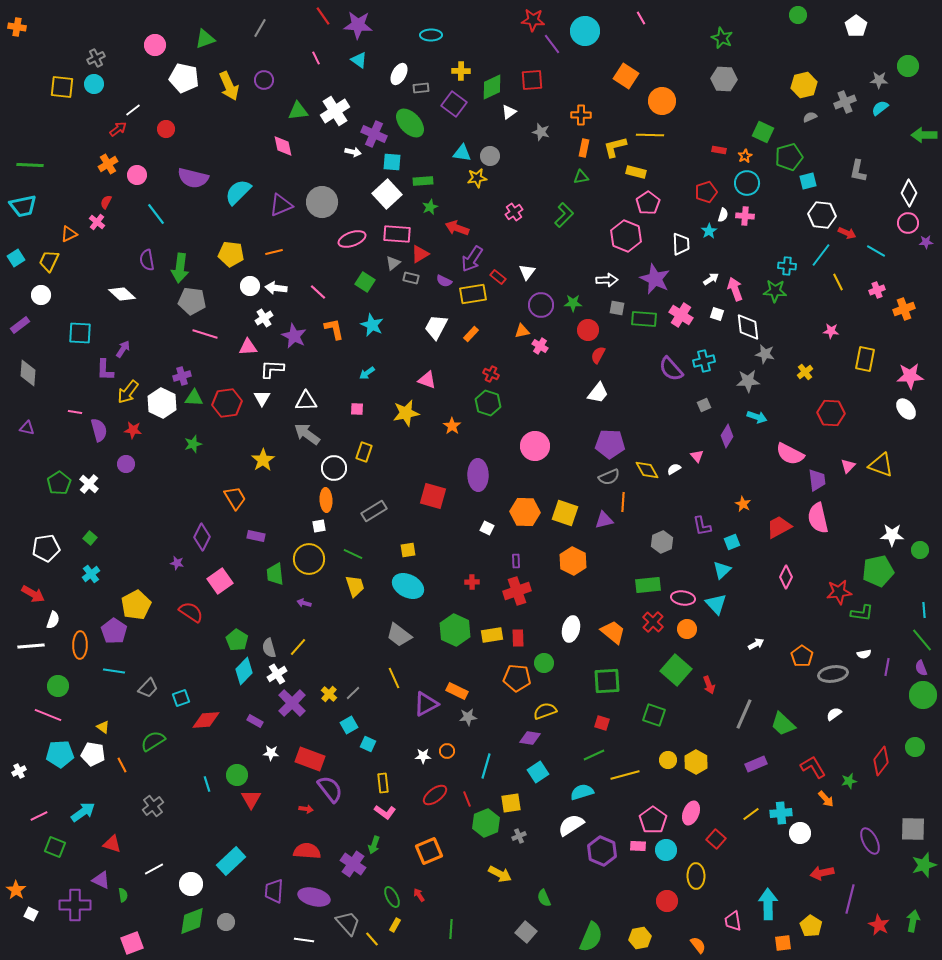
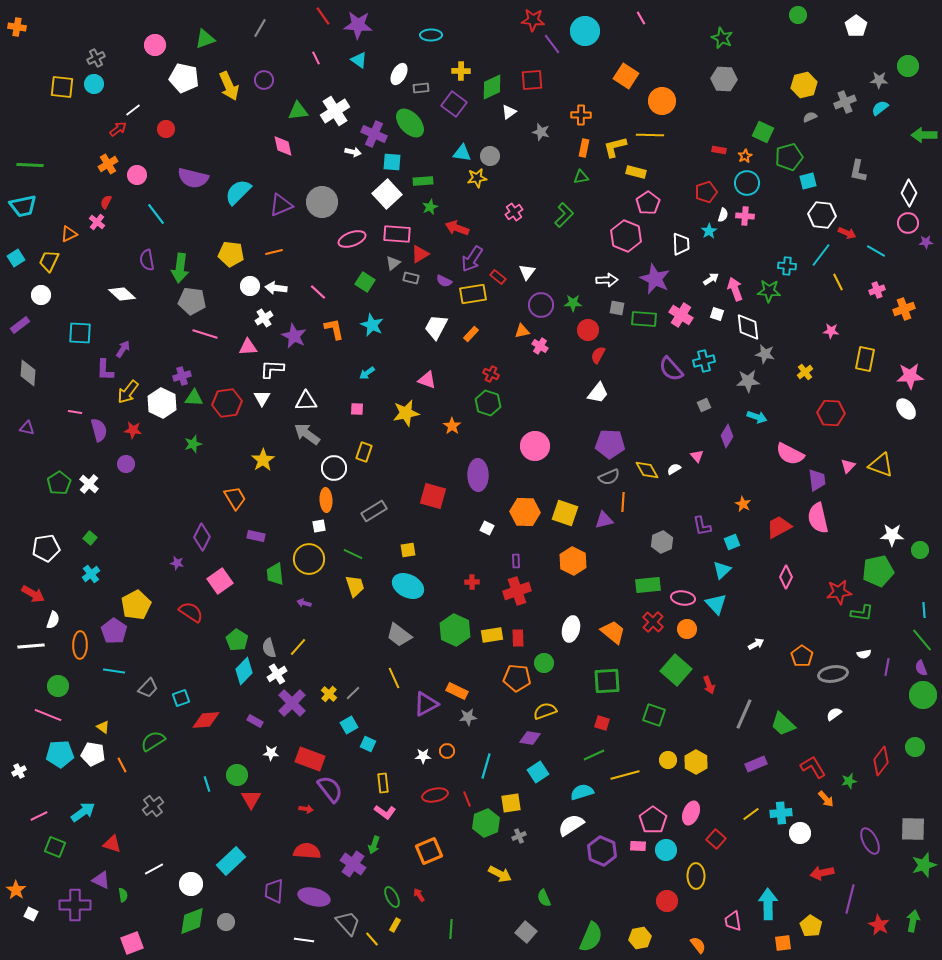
green star at (775, 291): moved 6 px left
red ellipse at (435, 795): rotated 25 degrees clockwise
